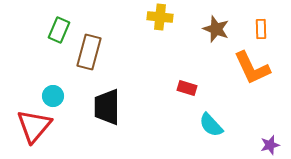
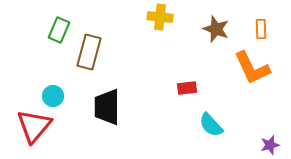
red rectangle: rotated 24 degrees counterclockwise
